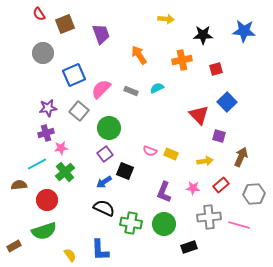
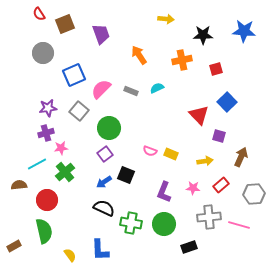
black square at (125, 171): moved 1 px right, 4 px down
green semicircle at (44, 231): rotated 85 degrees counterclockwise
